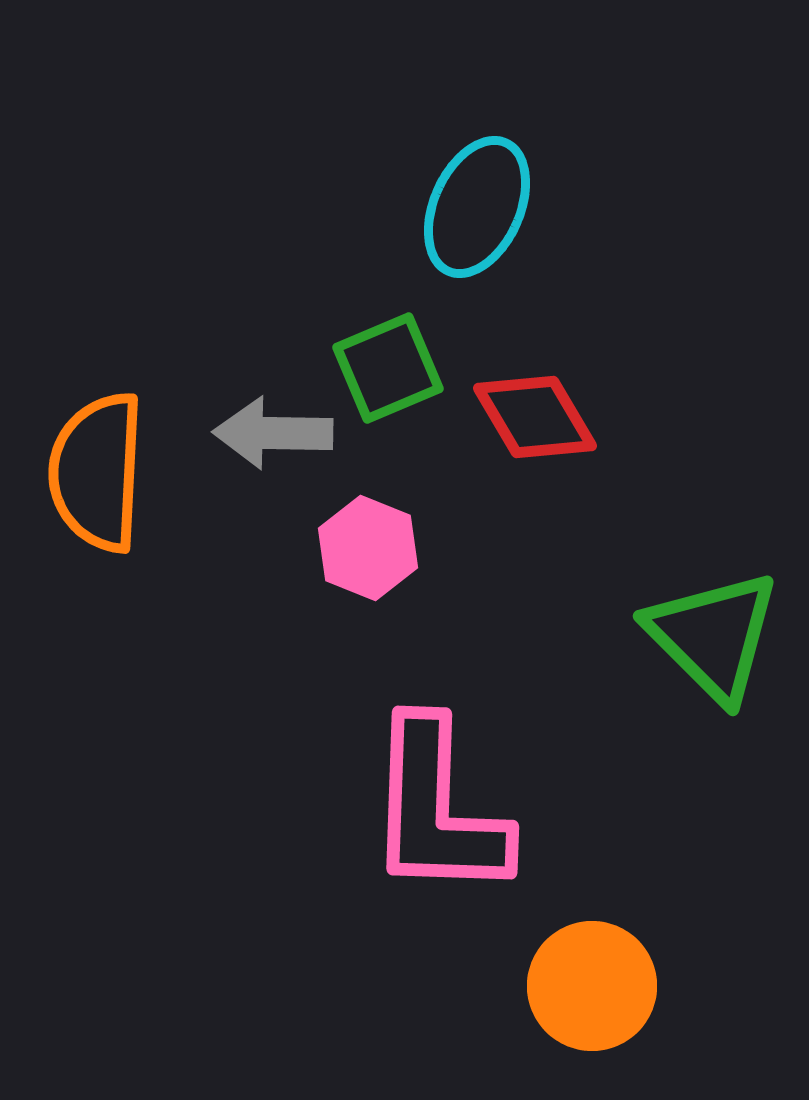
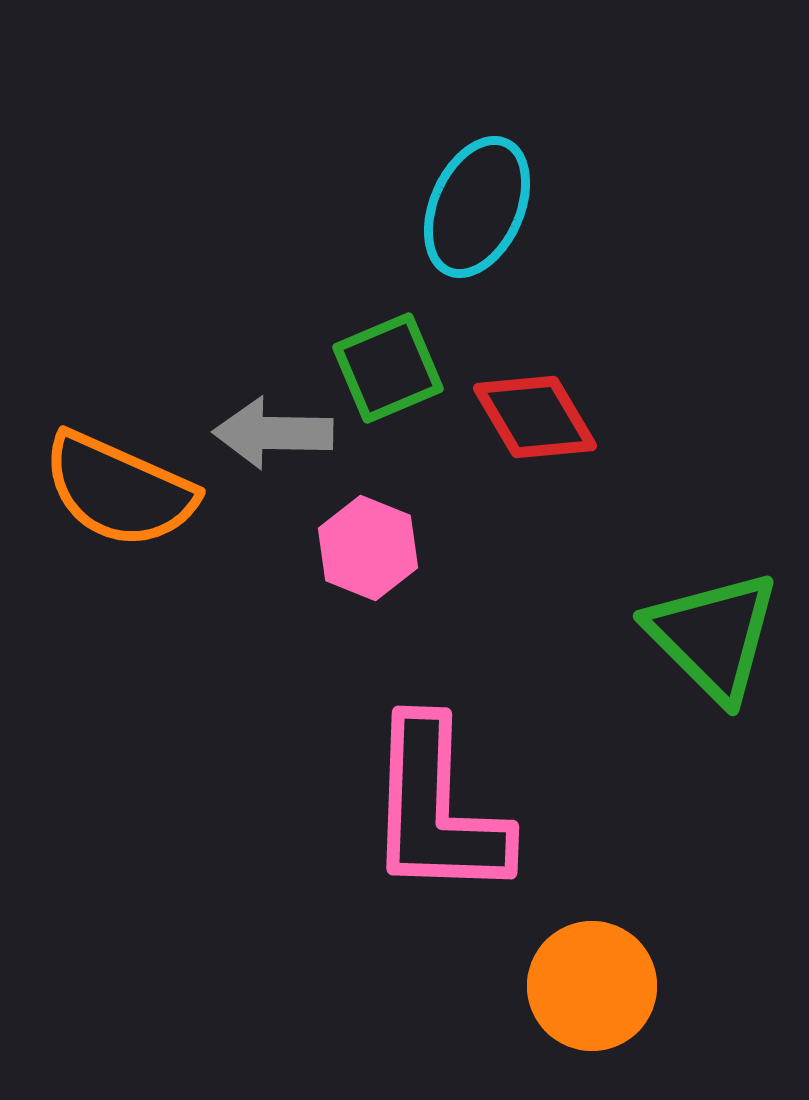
orange semicircle: moved 22 px right, 18 px down; rotated 69 degrees counterclockwise
